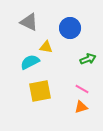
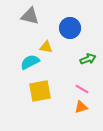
gray triangle: moved 1 px right, 6 px up; rotated 12 degrees counterclockwise
